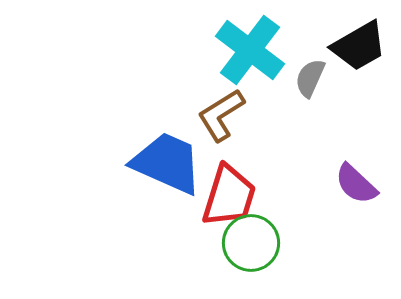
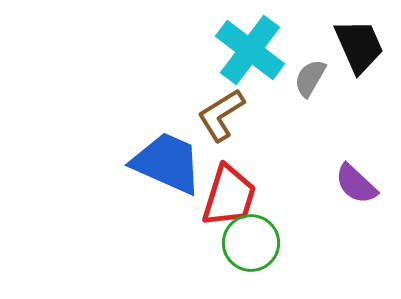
black trapezoid: rotated 84 degrees counterclockwise
gray semicircle: rotated 6 degrees clockwise
